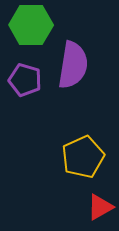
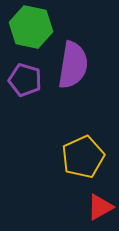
green hexagon: moved 2 px down; rotated 12 degrees clockwise
